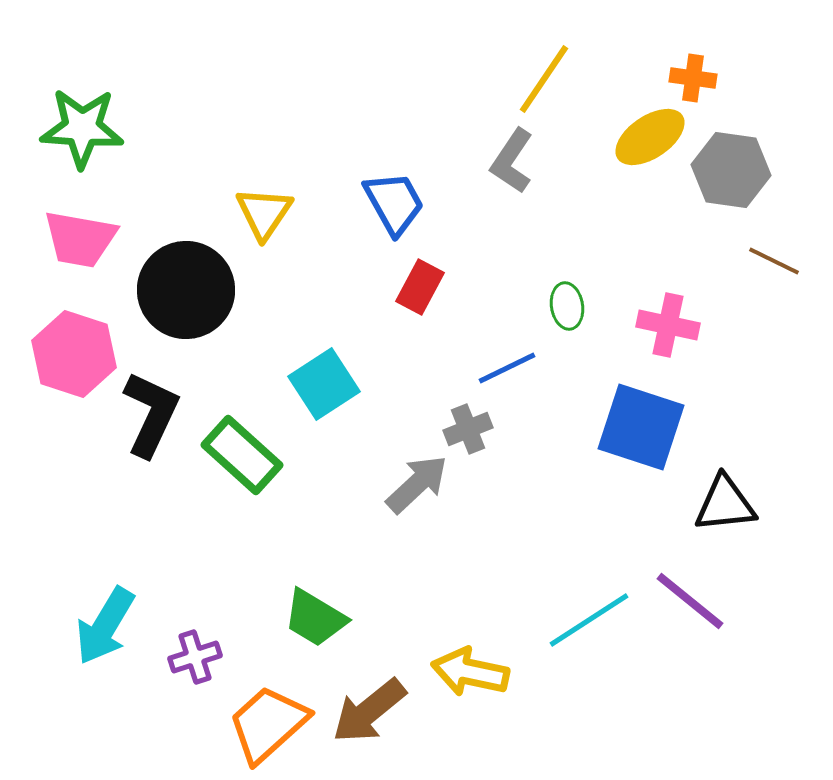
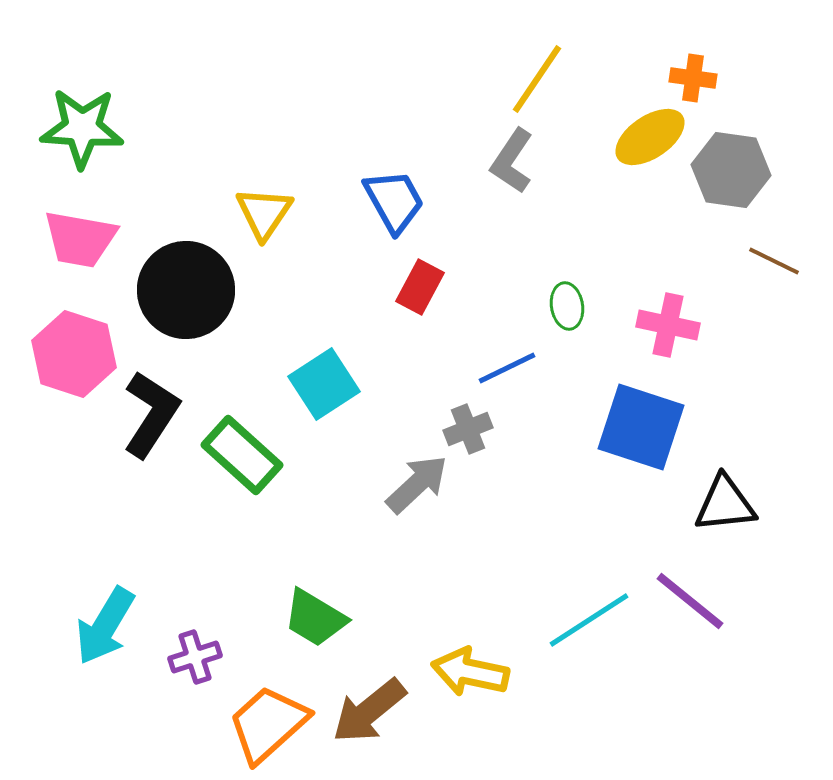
yellow line: moved 7 px left
blue trapezoid: moved 2 px up
black L-shape: rotated 8 degrees clockwise
